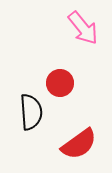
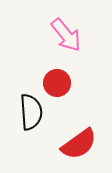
pink arrow: moved 17 px left, 7 px down
red circle: moved 3 px left
